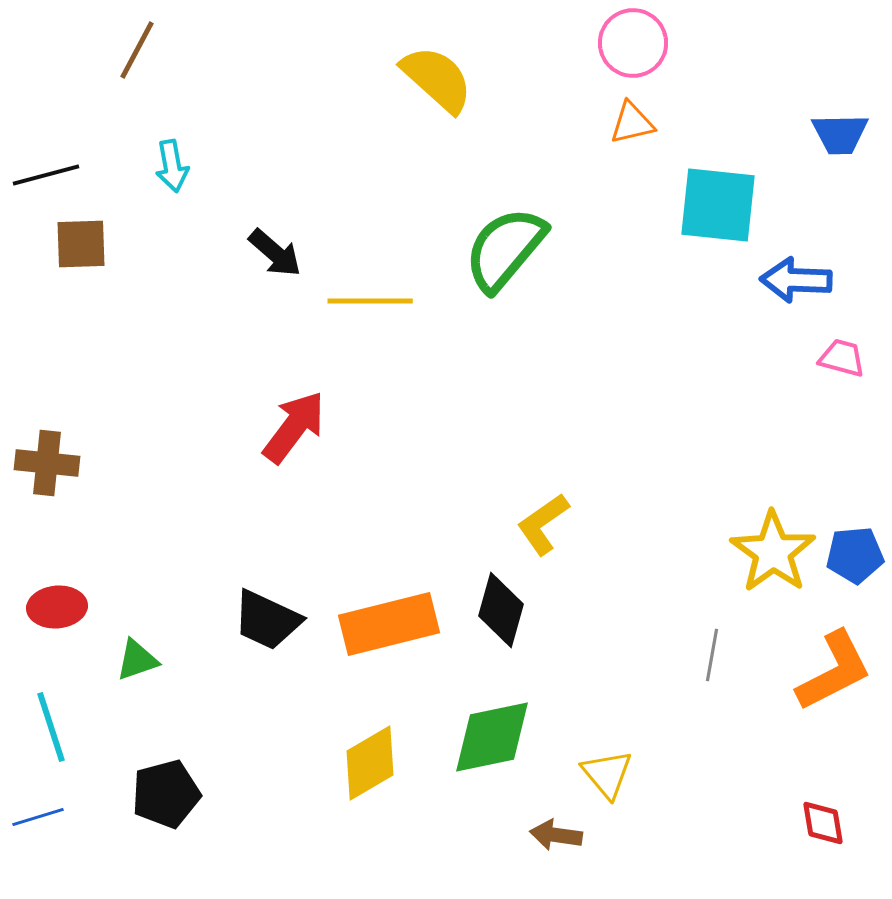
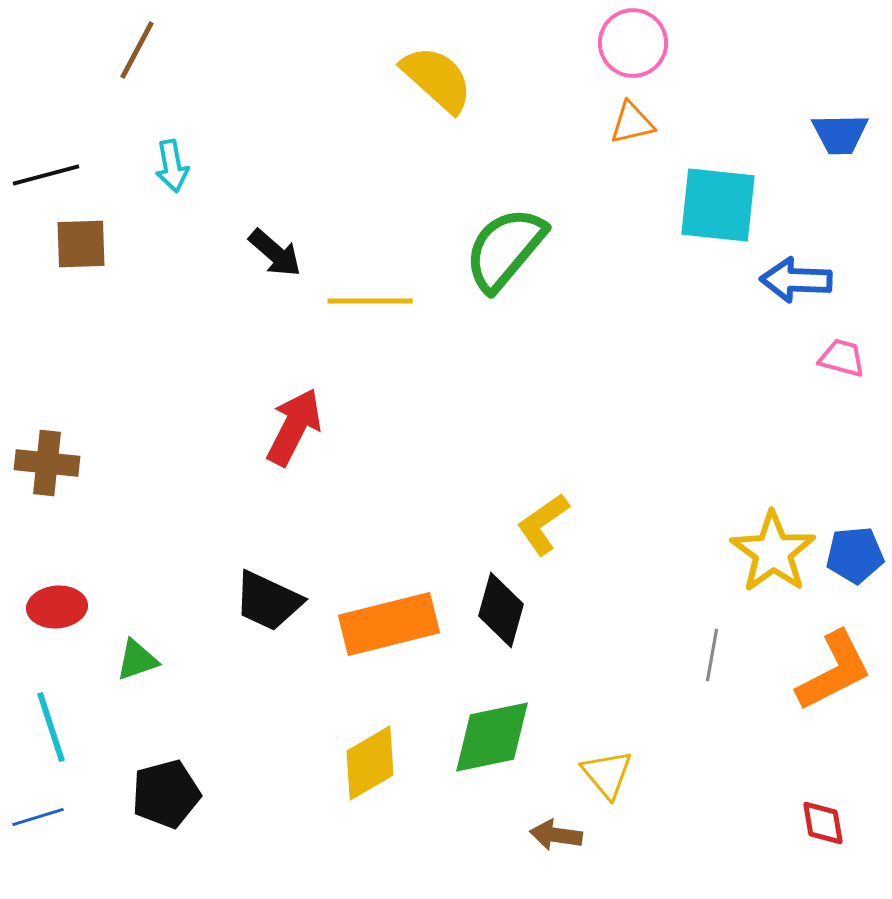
red arrow: rotated 10 degrees counterclockwise
black trapezoid: moved 1 px right, 19 px up
